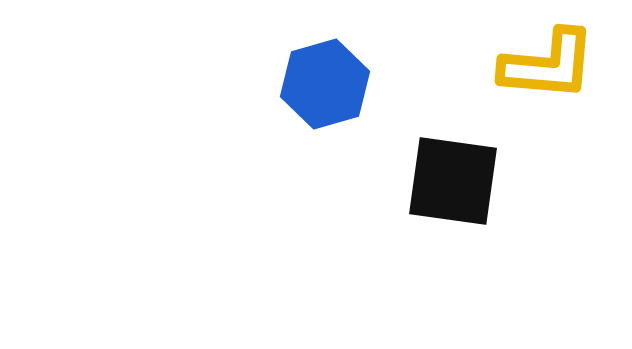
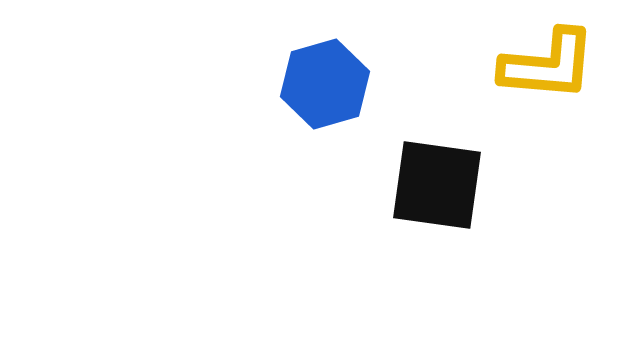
black square: moved 16 px left, 4 px down
